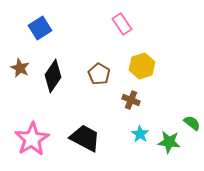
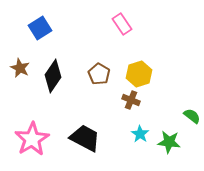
yellow hexagon: moved 3 px left, 8 px down
green semicircle: moved 7 px up
